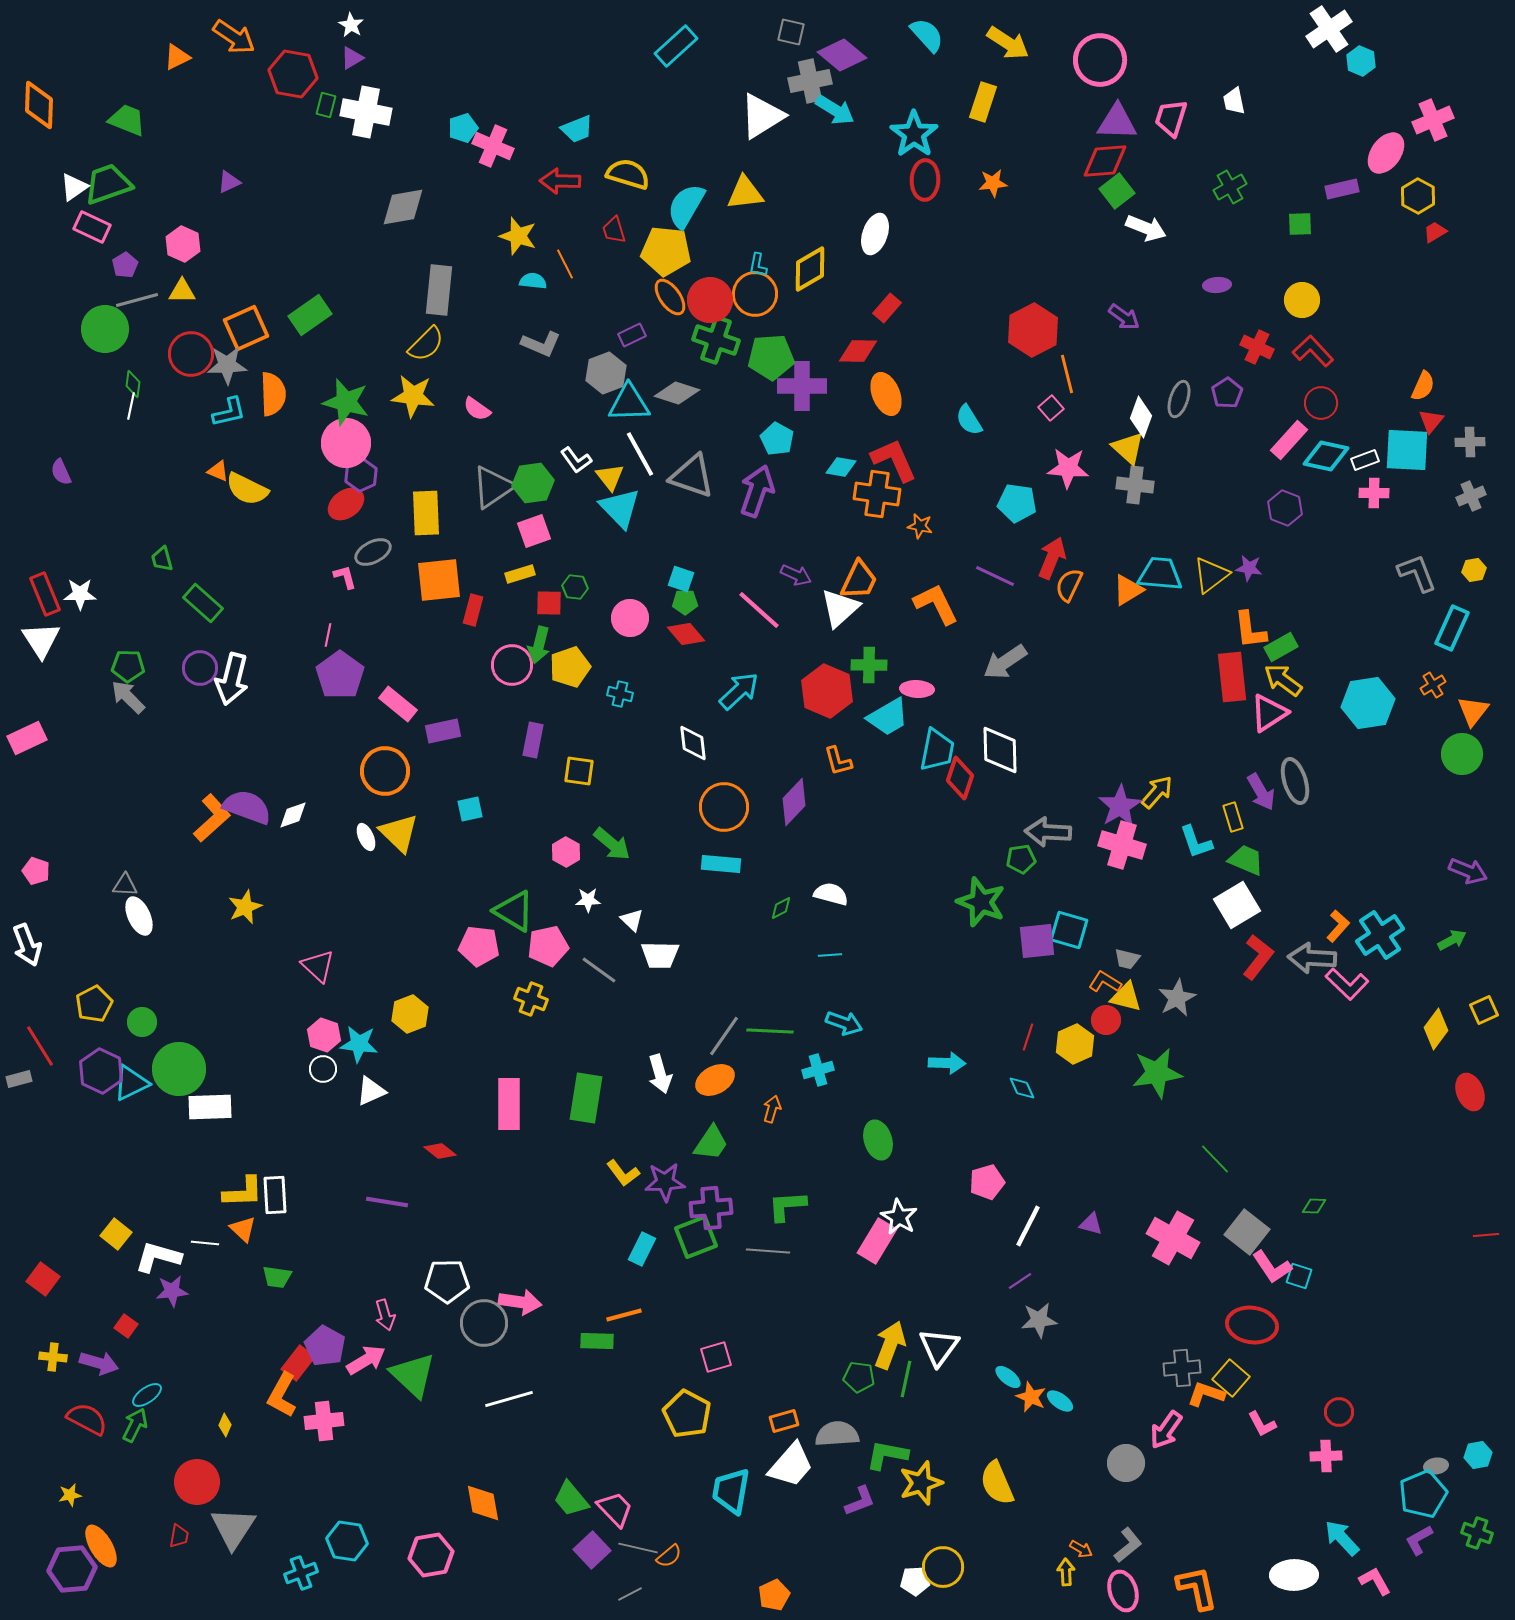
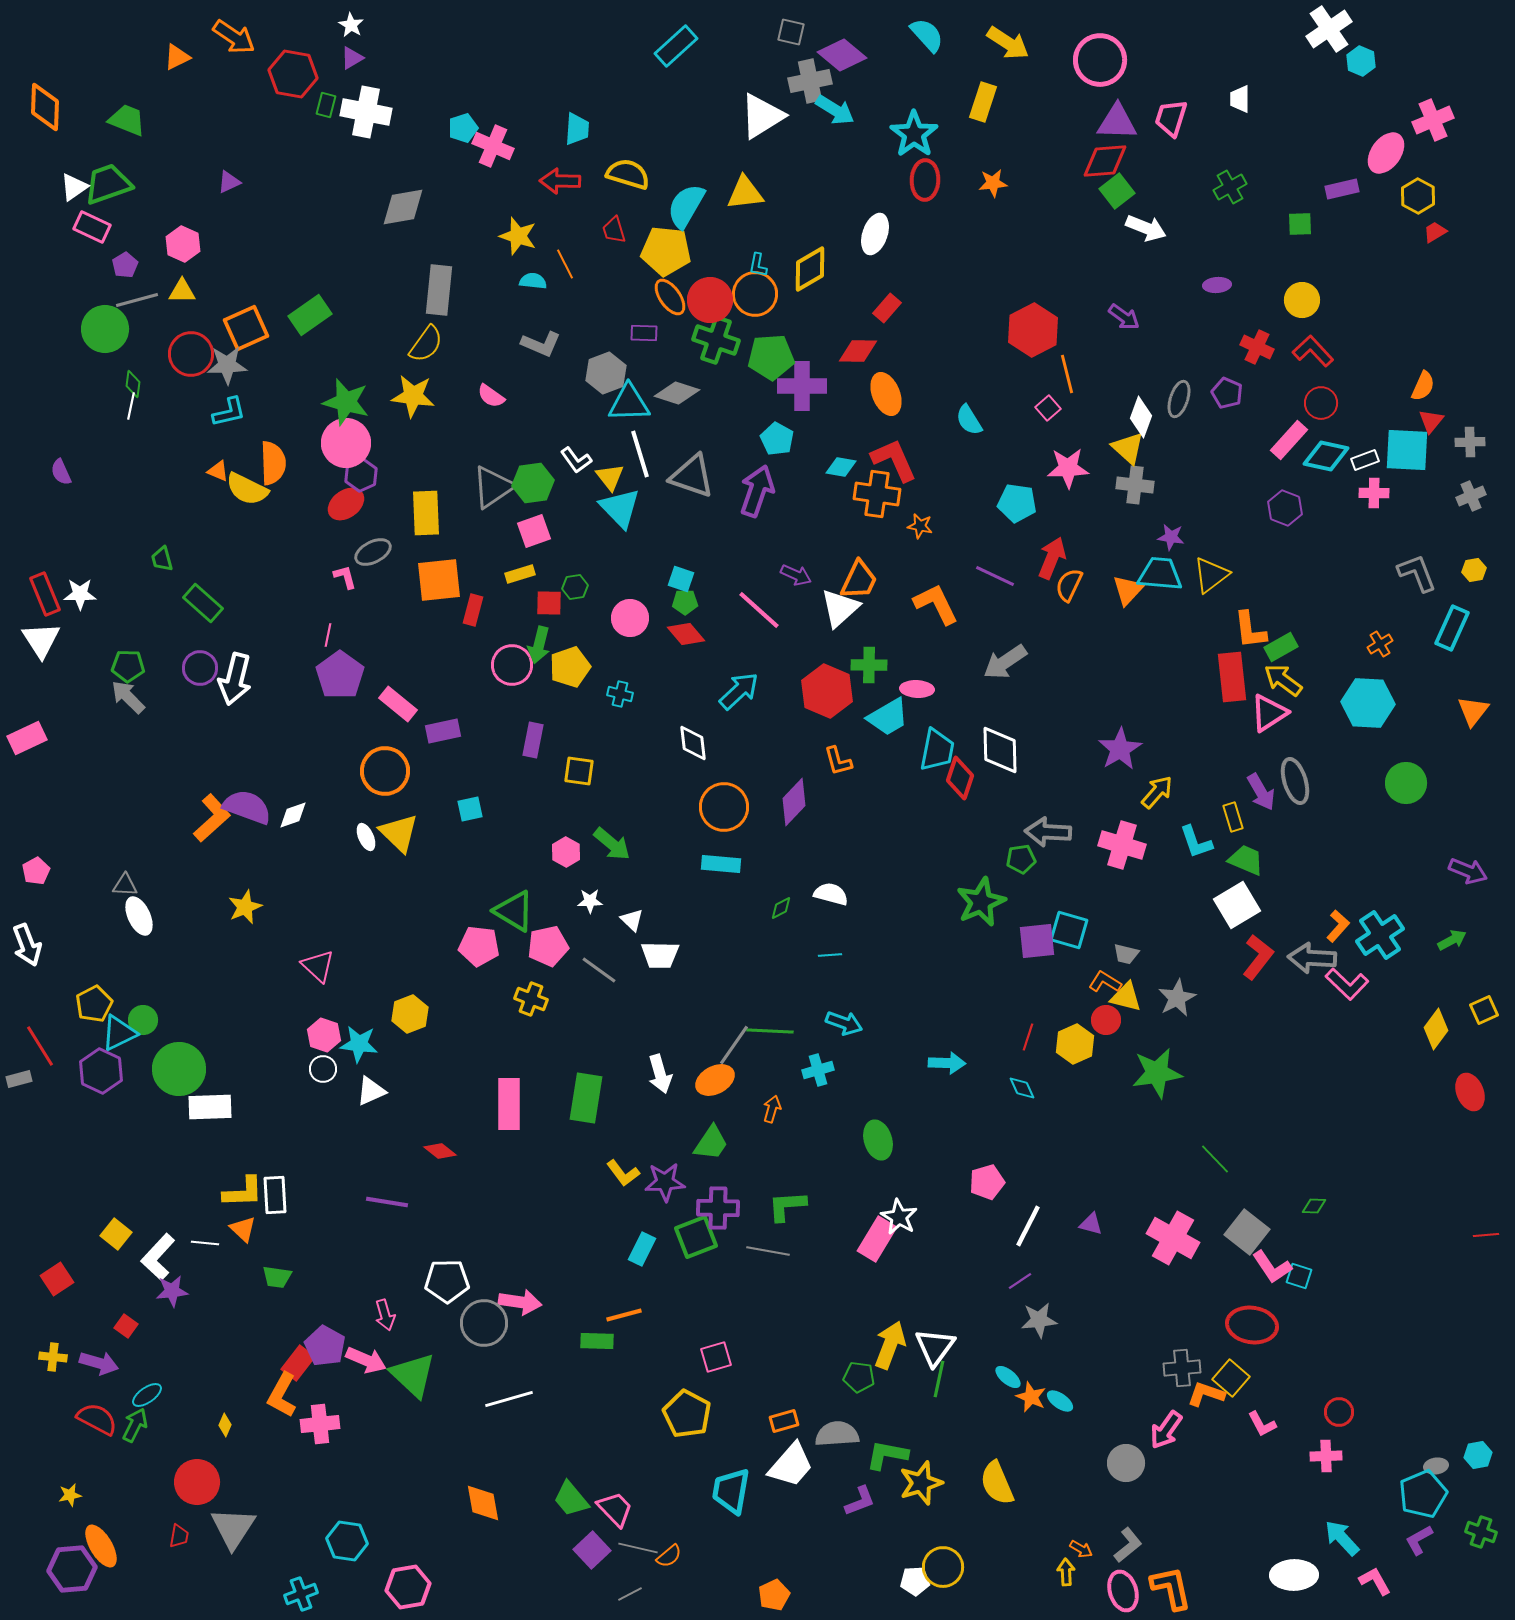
white trapezoid at (1234, 101): moved 6 px right, 2 px up; rotated 12 degrees clockwise
orange diamond at (39, 105): moved 6 px right, 2 px down
cyan trapezoid at (577, 129): rotated 64 degrees counterclockwise
purple rectangle at (632, 335): moved 12 px right, 2 px up; rotated 28 degrees clockwise
yellow semicircle at (426, 344): rotated 9 degrees counterclockwise
purple pentagon at (1227, 393): rotated 16 degrees counterclockwise
orange semicircle at (273, 394): moved 69 px down
pink square at (1051, 408): moved 3 px left
pink semicircle at (477, 409): moved 14 px right, 13 px up
white line at (640, 454): rotated 12 degrees clockwise
pink star at (1068, 468): rotated 6 degrees counterclockwise
purple star at (1249, 568): moved 78 px left, 31 px up
green hexagon at (575, 587): rotated 15 degrees counterclockwise
orange triangle at (1128, 590): rotated 16 degrees counterclockwise
white arrow at (232, 679): moved 3 px right
orange cross at (1433, 685): moved 53 px left, 41 px up
cyan hexagon at (1368, 703): rotated 12 degrees clockwise
green circle at (1462, 754): moved 56 px left, 29 px down
purple star at (1120, 806): moved 57 px up
pink pentagon at (36, 871): rotated 24 degrees clockwise
white star at (588, 900): moved 2 px right, 1 px down
green star at (981, 902): rotated 27 degrees clockwise
gray trapezoid at (1127, 959): moved 1 px left, 5 px up
green circle at (142, 1022): moved 1 px right, 2 px up
gray line at (724, 1036): moved 10 px right, 9 px down
cyan triangle at (131, 1083): moved 12 px left, 50 px up
purple cross at (711, 1208): moved 7 px right; rotated 6 degrees clockwise
pink rectangle at (877, 1241): moved 2 px up
gray line at (768, 1251): rotated 6 degrees clockwise
white L-shape at (158, 1257): rotated 63 degrees counterclockwise
red square at (43, 1279): moved 14 px right; rotated 20 degrees clockwise
white triangle at (939, 1347): moved 4 px left
pink arrow at (366, 1360): rotated 54 degrees clockwise
green line at (906, 1379): moved 33 px right
red semicircle at (87, 1419): moved 10 px right
pink cross at (324, 1421): moved 4 px left, 3 px down
green cross at (1477, 1533): moved 4 px right, 1 px up
pink hexagon at (431, 1555): moved 23 px left, 32 px down
cyan cross at (301, 1573): moved 21 px down
orange L-shape at (1197, 1588): moved 26 px left
